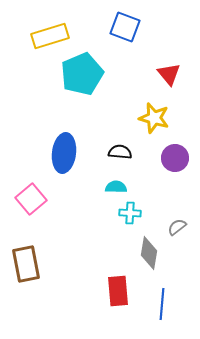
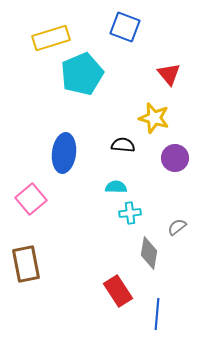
yellow rectangle: moved 1 px right, 2 px down
black semicircle: moved 3 px right, 7 px up
cyan cross: rotated 10 degrees counterclockwise
red rectangle: rotated 28 degrees counterclockwise
blue line: moved 5 px left, 10 px down
